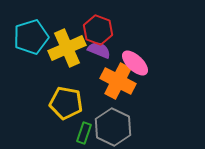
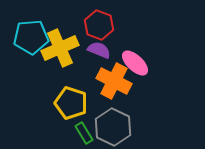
red hexagon: moved 1 px right, 5 px up
cyan pentagon: rotated 12 degrees clockwise
yellow cross: moved 7 px left
orange cross: moved 4 px left
yellow pentagon: moved 5 px right; rotated 8 degrees clockwise
green rectangle: rotated 50 degrees counterclockwise
